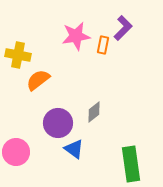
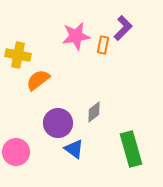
green rectangle: moved 15 px up; rotated 8 degrees counterclockwise
